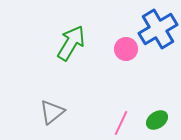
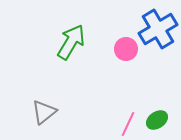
green arrow: moved 1 px up
gray triangle: moved 8 px left
pink line: moved 7 px right, 1 px down
